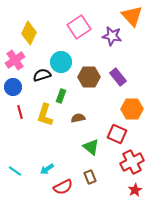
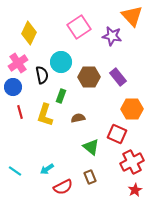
pink cross: moved 3 px right, 3 px down
black semicircle: rotated 96 degrees clockwise
